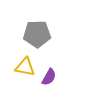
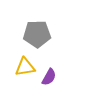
yellow triangle: rotated 20 degrees counterclockwise
